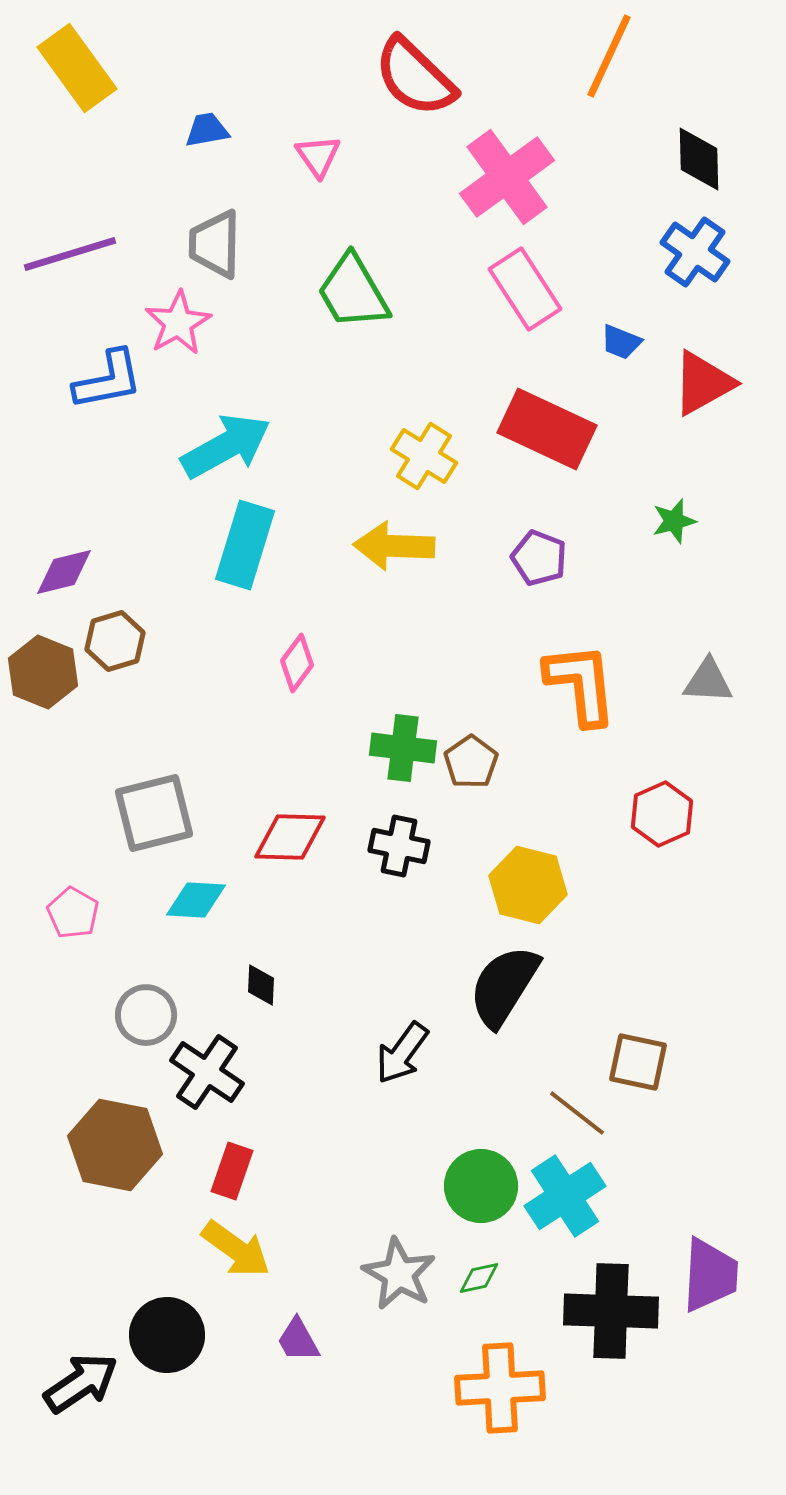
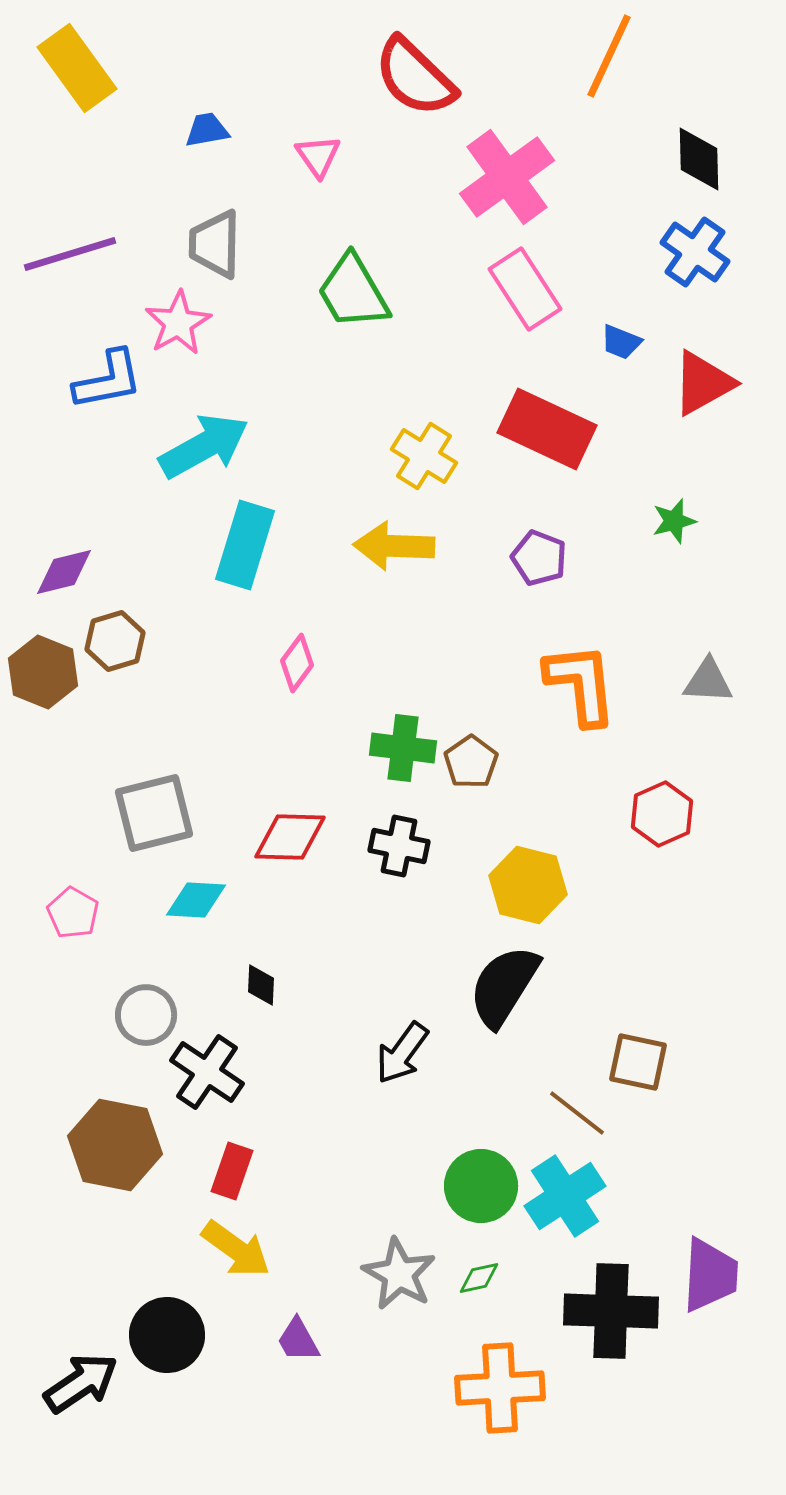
cyan arrow at (226, 446): moved 22 px left
